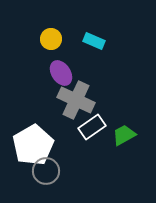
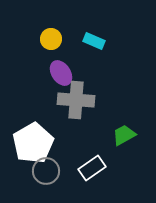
gray cross: rotated 21 degrees counterclockwise
white rectangle: moved 41 px down
white pentagon: moved 2 px up
